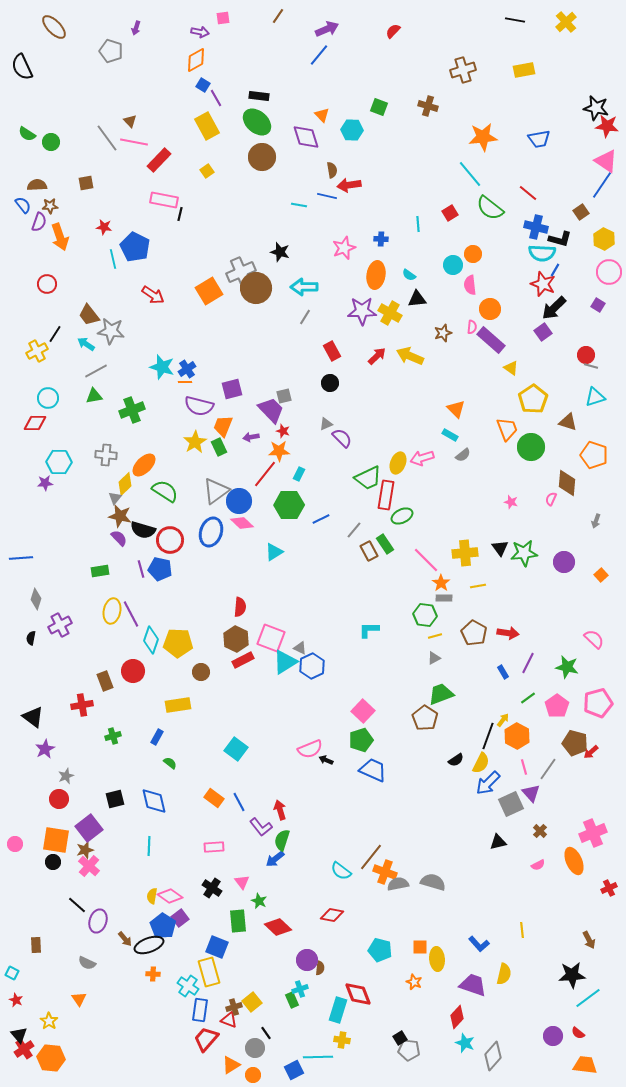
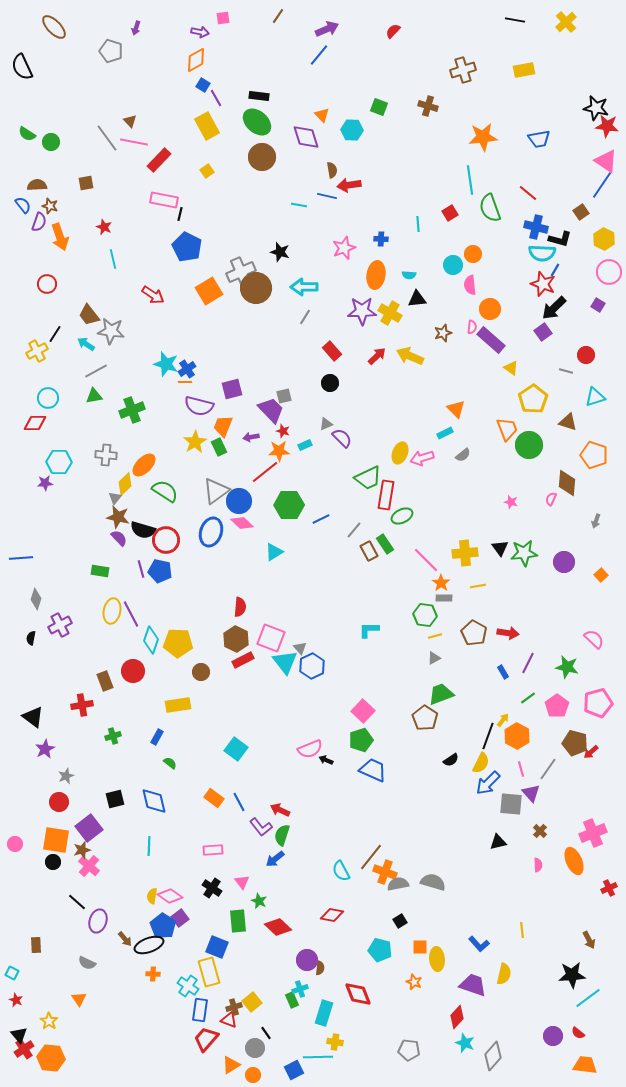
cyan line at (470, 174): moved 6 px down; rotated 32 degrees clockwise
brown star at (50, 206): rotated 21 degrees clockwise
green semicircle at (490, 208): rotated 32 degrees clockwise
red star at (104, 227): rotated 14 degrees clockwise
blue pentagon at (135, 247): moved 52 px right
cyan semicircle at (409, 275): rotated 32 degrees counterclockwise
red rectangle at (332, 351): rotated 12 degrees counterclockwise
gray line at (591, 366): moved 25 px left, 5 px down
cyan star at (162, 367): moved 4 px right, 3 px up
cyan rectangle at (450, 435): moved 5 px left, 2 px up; rotated 56 degrees counterclockwise
green circle at (531, 447): moved 2 px left, 2 px up
yellow ellipse at (398, 463): moved 2 px right, 10 px up
red line at (265, 474): moved 2 px up; rotated 12 degrees clockwise
cyan rectangle at (299, 474): moved 6 px right, 29 px up; rotated 40 degrees clockwise
brown star at (120, 516): moved 2 px left, 1 px down
red circle at (170, 540): moved 4 px left
blue pentagon at (160, 569): moved 2 px down
green rectangle at (100, 571): rotated 18 degrees clockwise
gray triangle at (300, 648): rotated 24 degrees clockwise
cyan triangle at (285, 662): rotated 36 degrees counterclockwise
black semicircle at (456, 760): moved 5 px left
pink line at (524, 767): moved 3 px left, 2 px down
red circle at (59, 799): moved 3 px down
gray square at (511, 804): rotated 30 degrees clockwise
red arrow at (280, 810): rotated 48 degrees counterclockwise
green semicircle at (282, 840): moved 5 px up
pink rectangle at (214, 847): moved 1 px left, 3 px down
brown star at (85, 850): moved 3 px left
pink semicircle at (538, 865): rotated 64 degrees counterclockwise
cyan semicircle at (341, 871): rotated 25 degrees clockwise
black line at (77, 905): moved 3 px up
cyan rectangle at (338, 1010): moved 14 px left, 3 px down
black square at (400, 1038): moved 117 px up
yellow cross at (342, 1040): moved 7 px left, 2 px down
